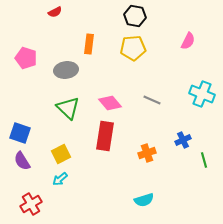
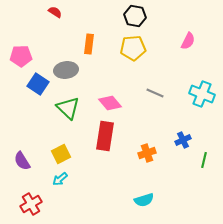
red semicircle: rotated 120 degrees counterclockwise
pink pentagon: moved 5 px left, 2 px up; rotated 20 degrees counterclockwise
gray line: moved 3 px right, 7 px up
blue square: moved 18 px right, 49 px up; rotated 15 degrees clockwise
green line: rotated 28 degrees clockwise
